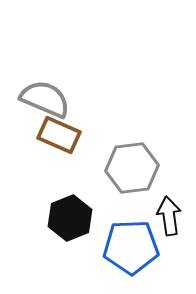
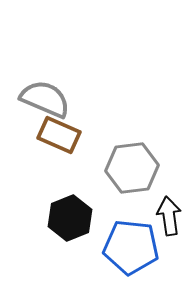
blue pentagon: rotated 8 degrees clockwise
